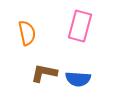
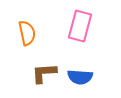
brown L-shape: rotated 16 degrees counterclockwise
blue semicircle: moved 2 px right, 2 px up
